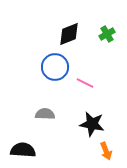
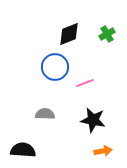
pink line: rotated 48 degrees counterclockwise
black star: moved 1 px right, 4 px up
orange arrow: moved 3 px left; rotated 78 degrees counterclockwise
